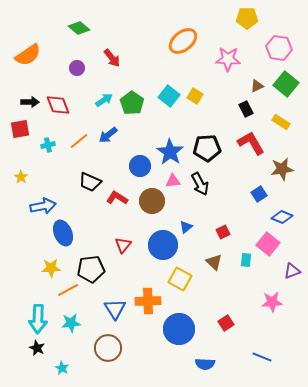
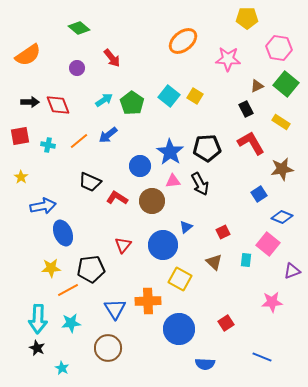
red square at (20, 129): moved 7 px down
cyan cross at (48, 145): rotated 24 degrees clockwise
